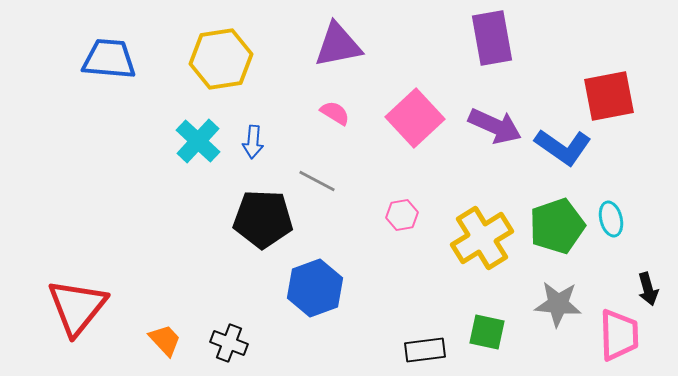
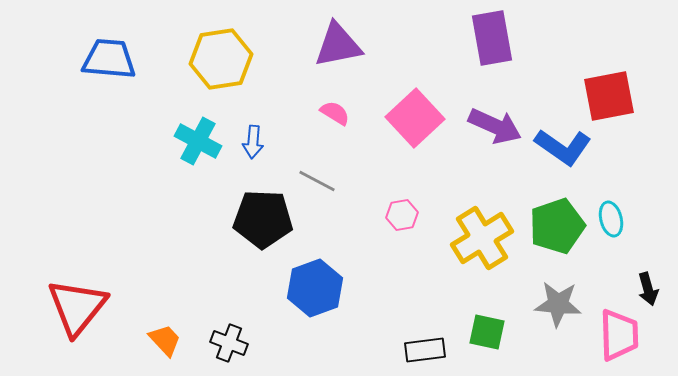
cyan cross: rotated 15 degrees counterclockwise
